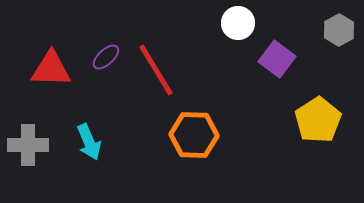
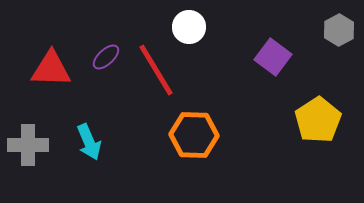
white circle: moved 49 px left, 4 px down
purple square: moved 4 px left, 2 px up
